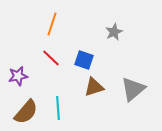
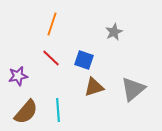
cyan line: moved 2 px down
